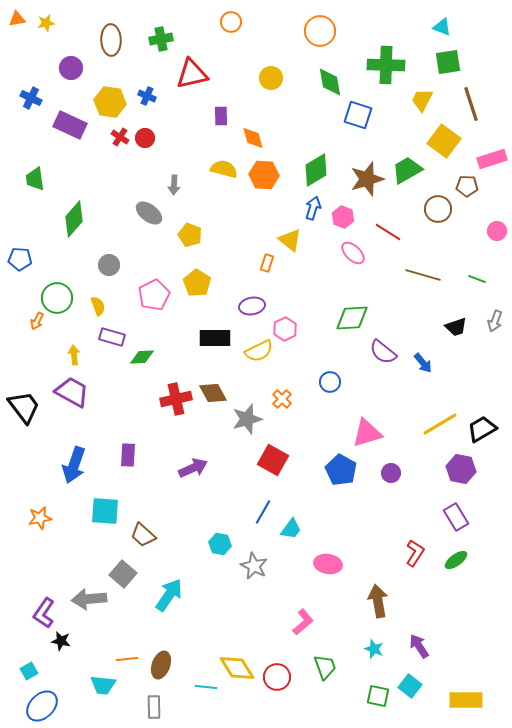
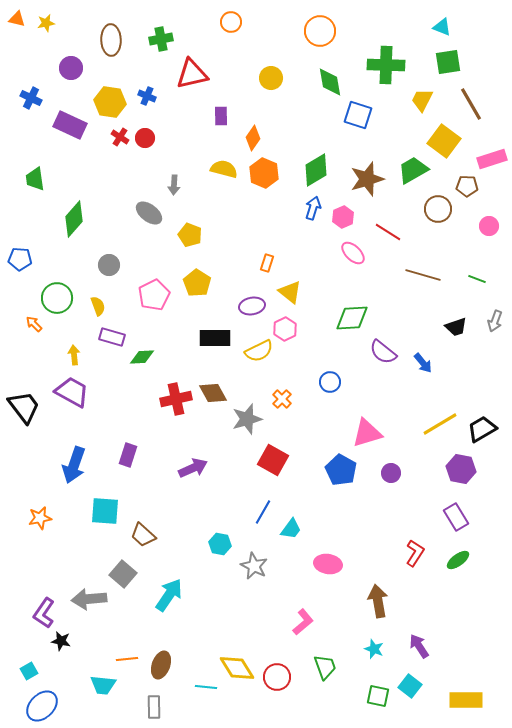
orange triangle at (17, 19): rotated 24 degrees clockwise
brown line at (471, 104): rotated 12 degrees counterclockwise
orange diamond at (253, 138): rotated 50 degrees clockwise
green trapezoid at (407, 170): moved 6 px right
orange hexagon at (264, 175): moved 2 px up; rotated 20 degrees clockwise
pink hexagon at (343, 217): rotated 15 degrees clockwise
pink circle at (497, 231): moved 8 px left, 5 px up
yellow triangle at (290, 240): moved 52 px down
orange arrow at (37, 321): moved 3 px left, 3 px down; rotated 108 degrees clockwise
purple rectangle at (128, 455): rotated 15 degrees clockwise
green ellipse at (456, 560): moved 2 px right
